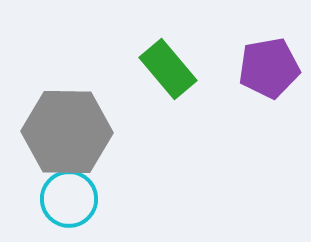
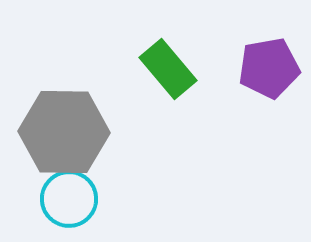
gray hexagon: moved 3 px left
